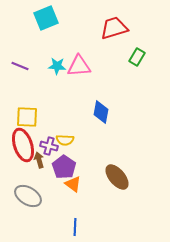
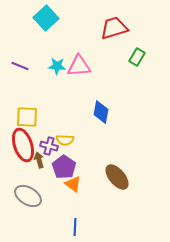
cyan square: rotated 20 degrees counterclockwise
